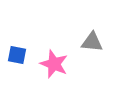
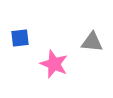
blue square: moved 3 px right, 17 px up; rotated 18 degrees counterclockwise
